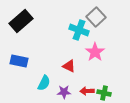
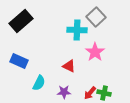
cyan cross: moved 2 px left; rotated 18 degrees counterclockwise
blue rectangle: rotated 12 degrees clockwise
cyan semicircle: moved 5 px left
red arrow: moved 3 px right, 2 px down; rotated 48 degrees counterclockwise
